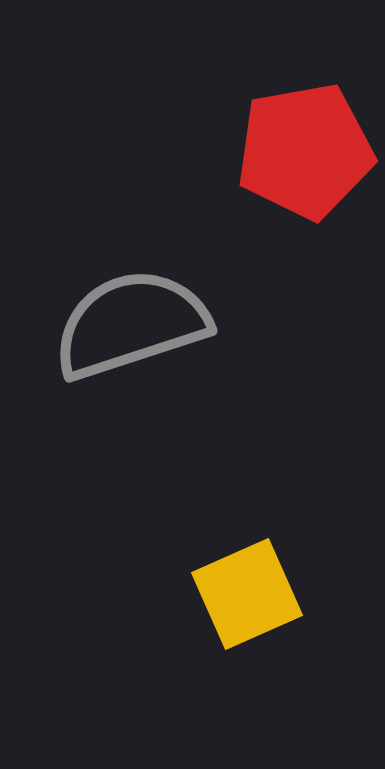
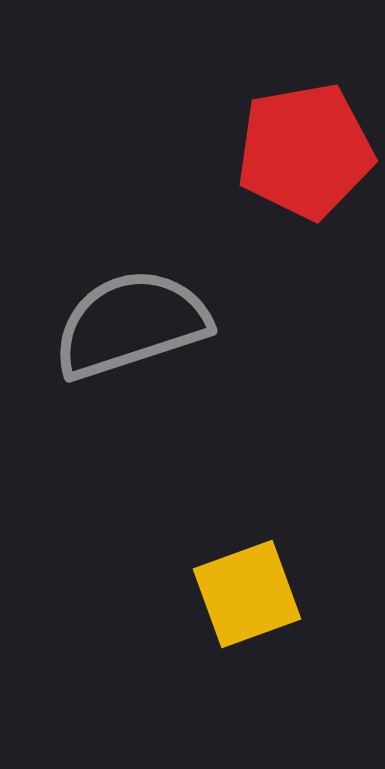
yellow square: rotated 4 degrees clockwise
